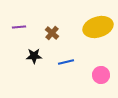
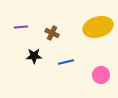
purple line: moved 2 px right
brown cross: rotated 16 degrees counterclockwise
